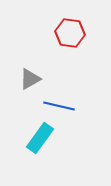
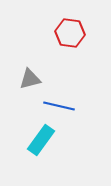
gray triangle: rotated 15 degrees clockwise
cyan rectangle: moved 1 px right, 2 px down
